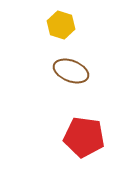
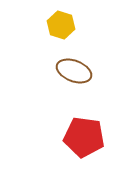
brown ellipse: moved 3 px right
